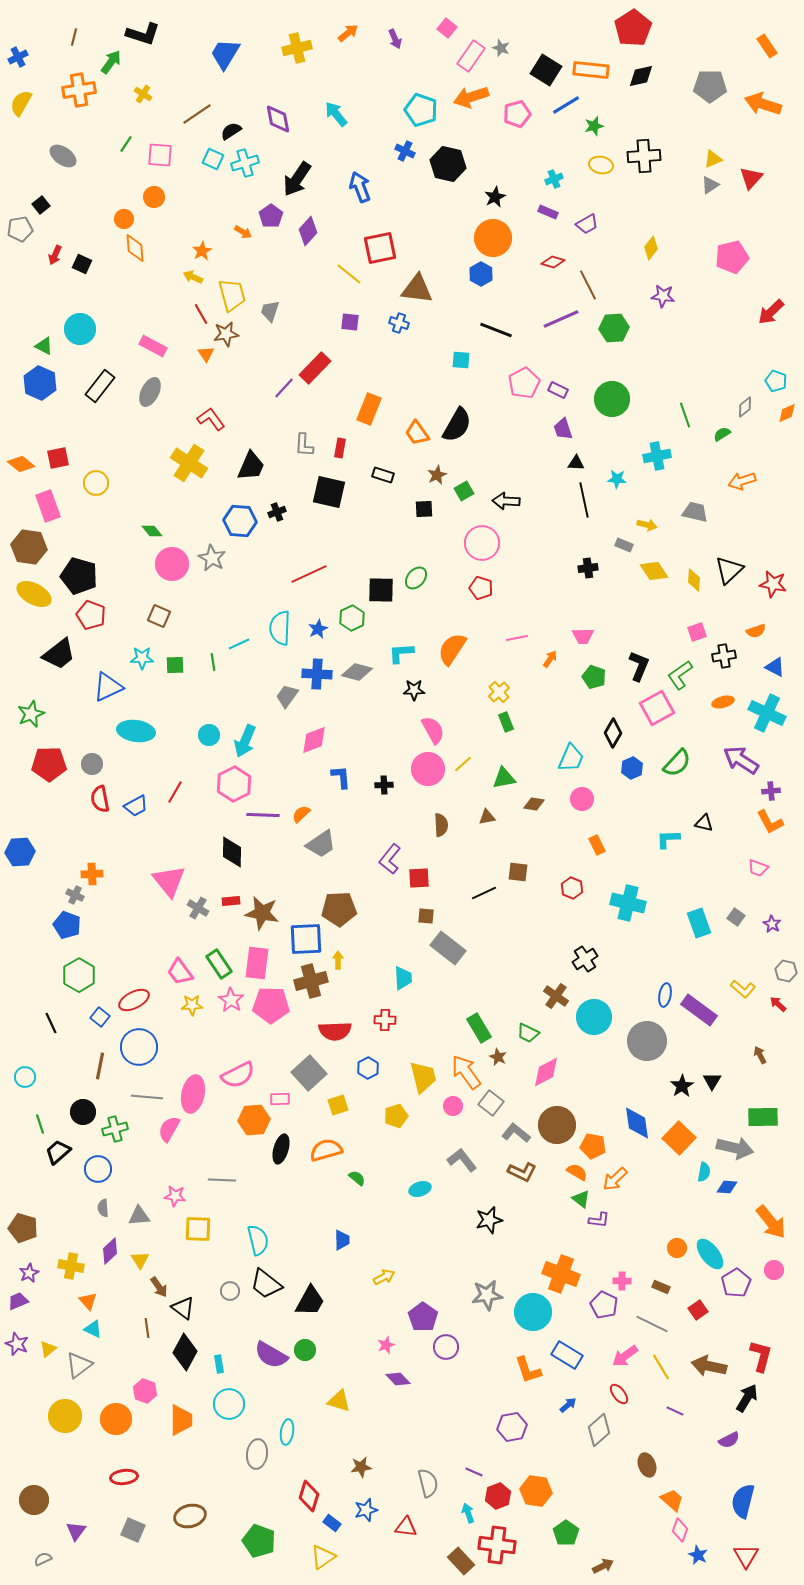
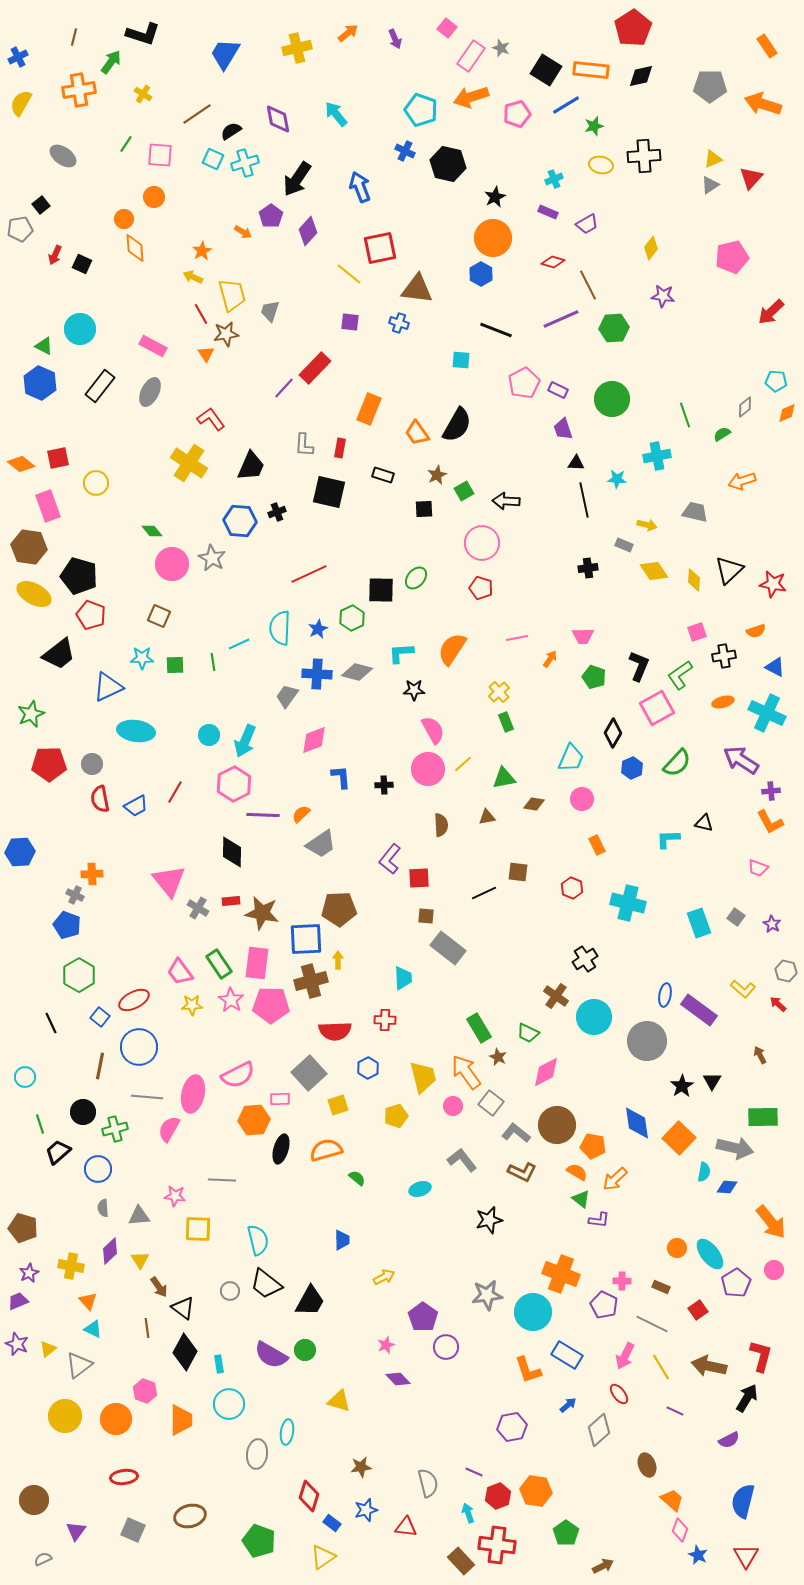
cyan pentagon at (776, 381): rotated 15 degrees counterclockwise
pink arrow at (625, 1356): rotated 28 degrees counterclockwise
